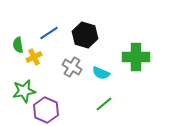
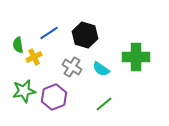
cyan semicircle: moved 4 px up; rotated 12 degrees clockwise
purple hexagon: moved 8 px right, 13 px up; rotated 15 degrees clockwise
